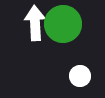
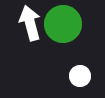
white arrow: moved 5 px left; rotated 12 degrees counterclockwise
